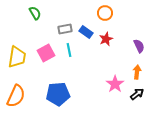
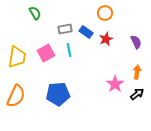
purple semicircle: moved 3 px left, 4 px up
